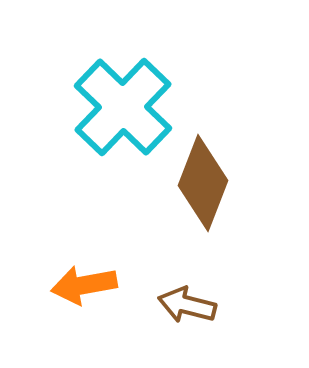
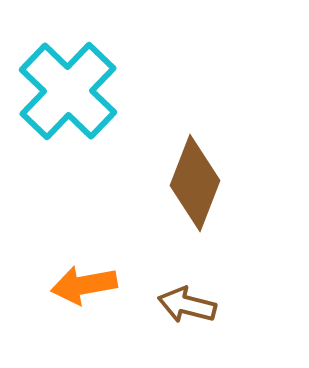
cyan cross: moved 55 px left, 16 px up
brown diamond: moved 8 px left
